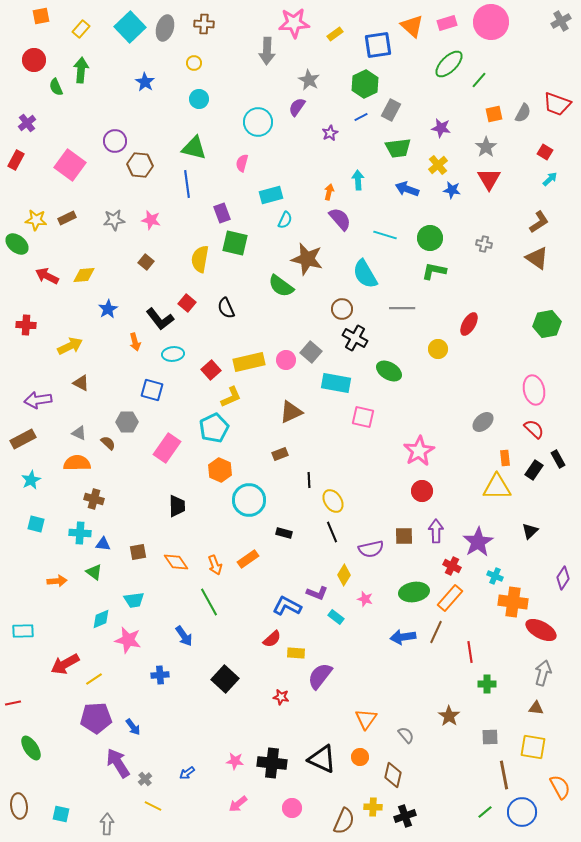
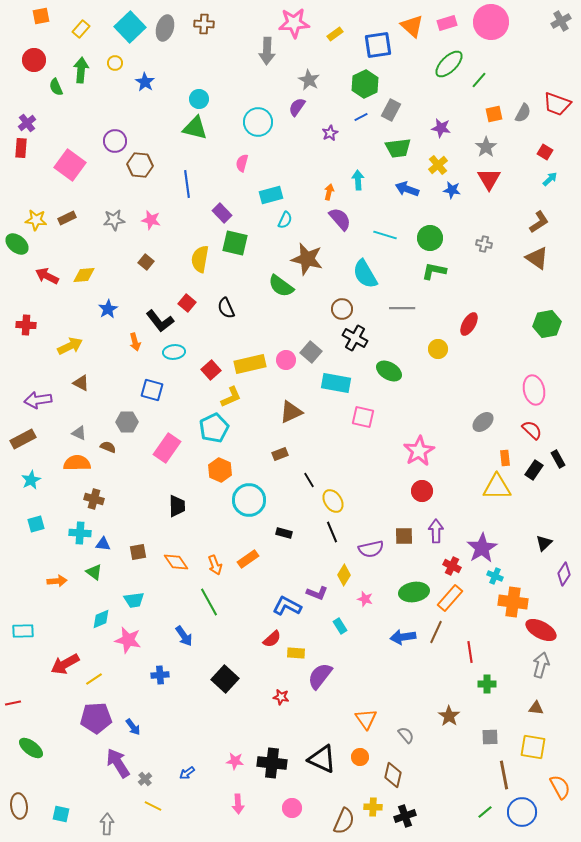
yellow circle at (194, 63): moved 79 px left
green triangle at (194, 148): moved 1 px right, 20 px up
red rectangle at (16, 160): moved 5 px right, 12 px up; rotated 24 degrees counterclockwise
purple rectangle at (222, 213): rotated 24 degrees counterclockwise
black L-shape at (160, 319): moved 2 px down
cyan ellipse at (173, 354): moved 1 px right, 2 px up
yellow rectangle at (249, 362): moved 1 px right, 2 px down
red semicircle at (534, 429): moved 2 px left, 1 px down
brown semicircle at (108, 443): moved 4 px down; rotated 21 degrees counterclockwise
black line at (309, 480): rotated 28 degrees counterclockwise
cyan square at (36, 524): rotated 30 degrees counterclockwise
black triangle at (530, 531): moved 14 px right, 12 px down
purple star at (478, 542): moved 4 px right, 6 px down
purple diamond at (563, 578): moved 1 px right, 4 px up
cyan rectangle at (336, 617): moved 4 px right, 9 px down; rotated 21 degrees clockwise
gray arrow at (543, 673): moved 2 px left, 8 px up
orange triangle at (366, 719): rotated 10 degrees counterclockwise
green ellipse at (31, 748): rotated 20 degrees counterclockwise
pink arrow at (238, 804): rotated 54 degrees counterclockwise
